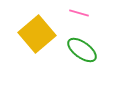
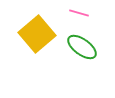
green ellipse: moved 3 px up
